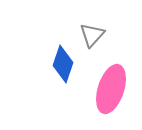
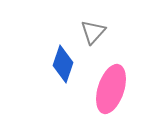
gray triangle: moved 1 px right, 3 px up
